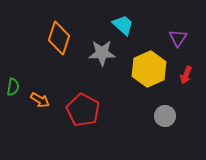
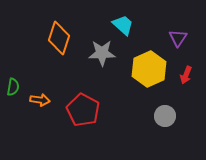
orange arrow: rotated 24 degrees counterclockwise
